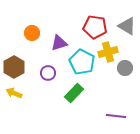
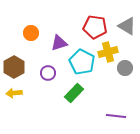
orange circle: moved 1 px left
yellow arrow: rotated 28 degrees counterclockwise
